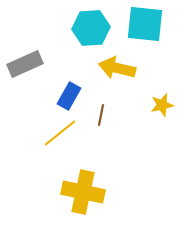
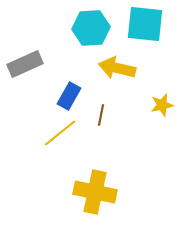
yellow cross: moved 12 px right
